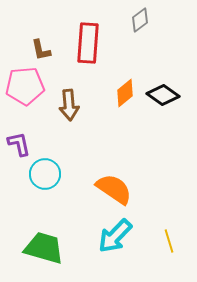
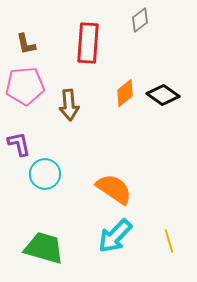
brown L-shape: moved 15 px left, 6 px up
